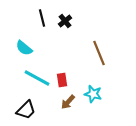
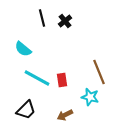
cyan semicircle: moved 1 px left, 1 px down
brown line: moved 19 px down
cyan star: moved 3 px left, 3 px down
brown arrow: moved 3 px left, 13 px down; rotated 21 degrees clockwise
